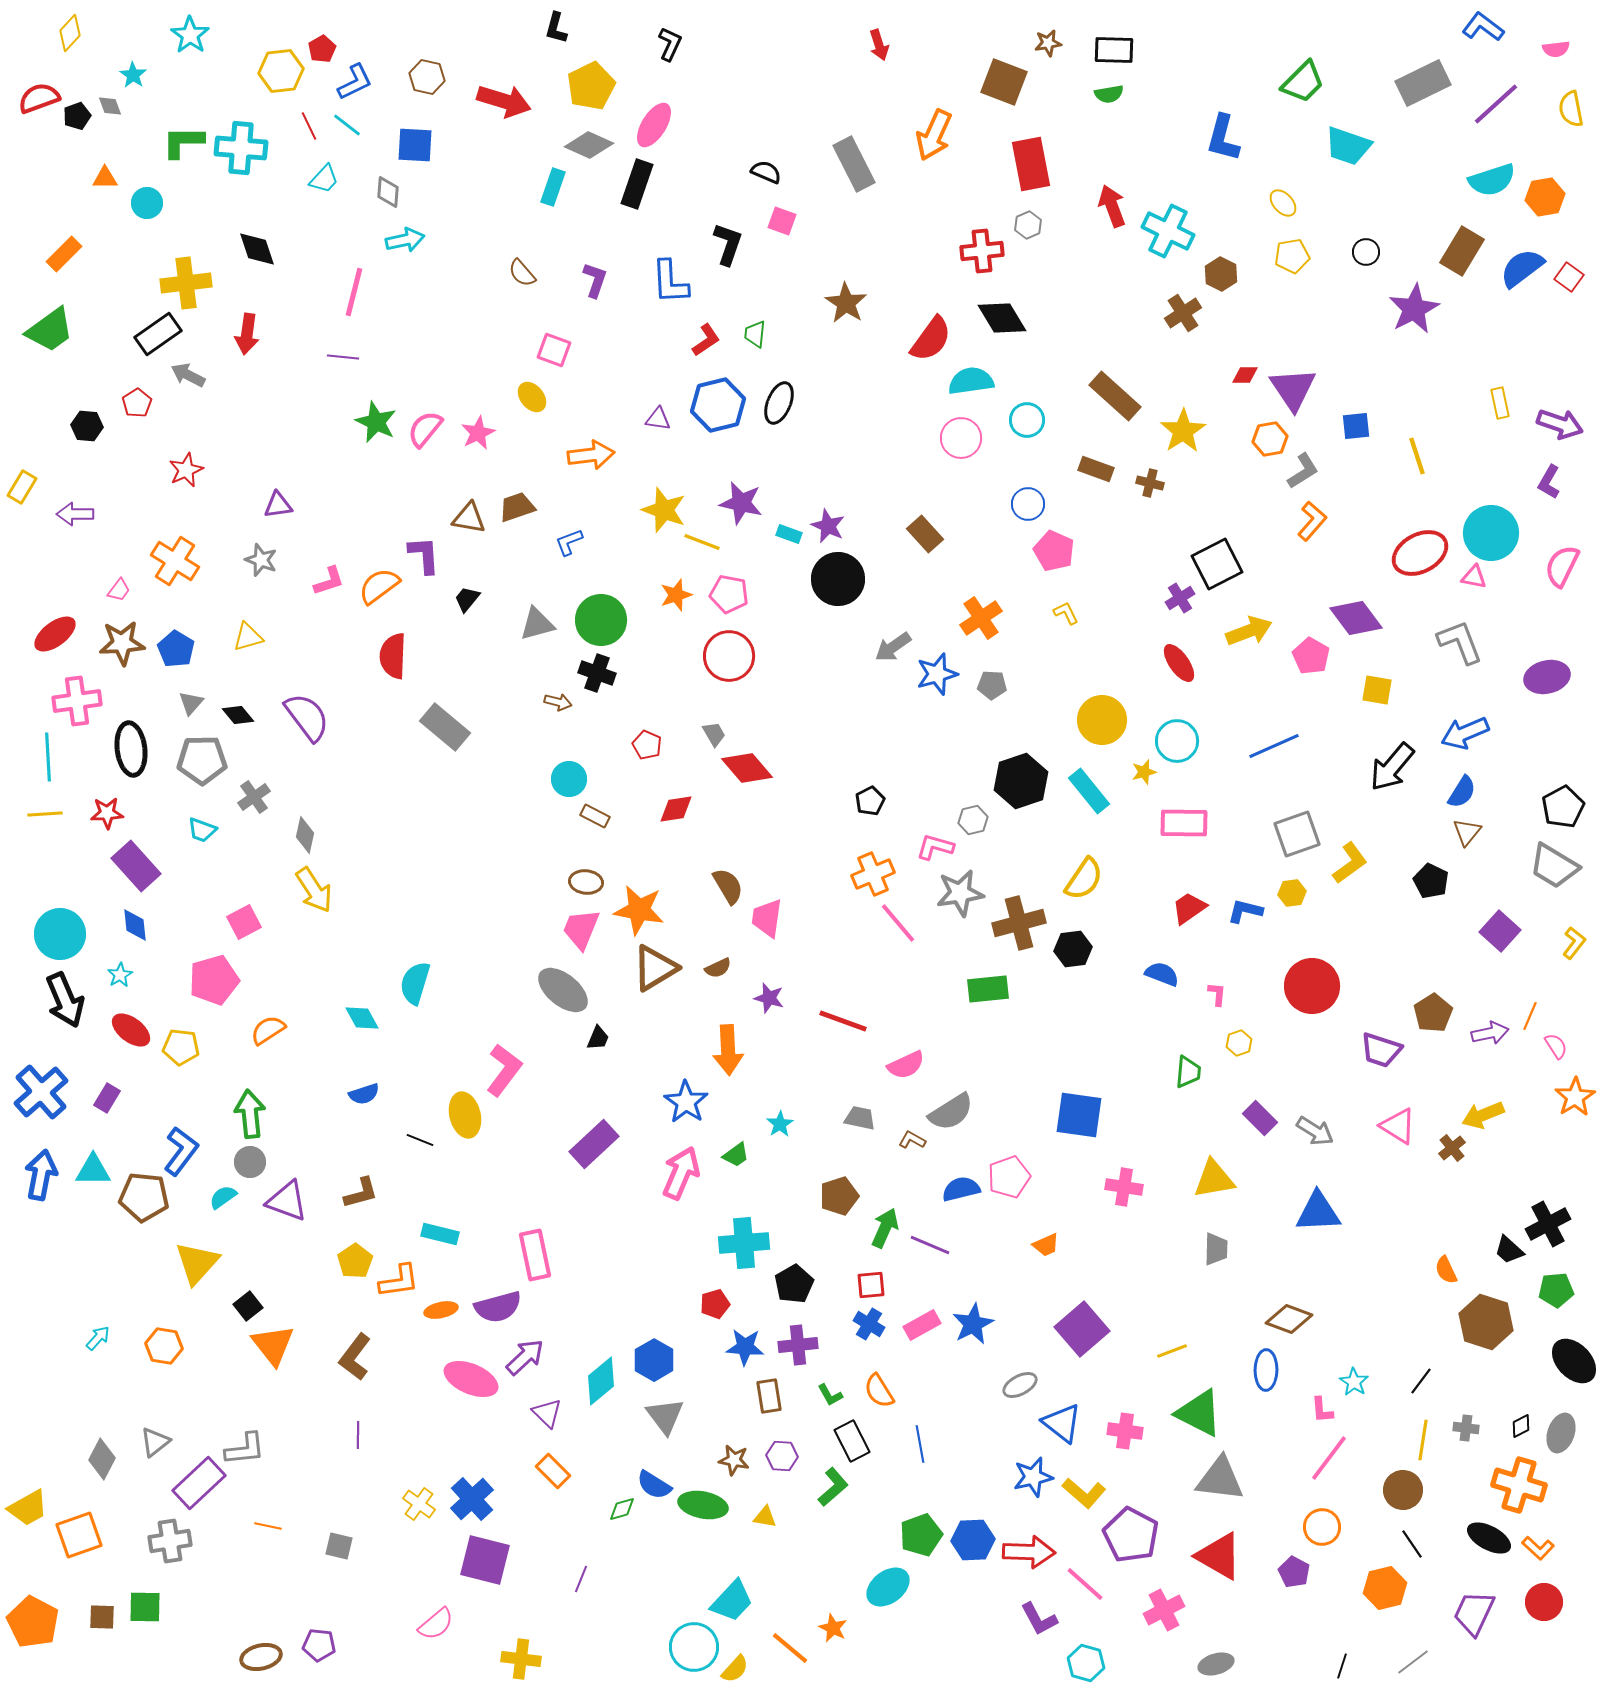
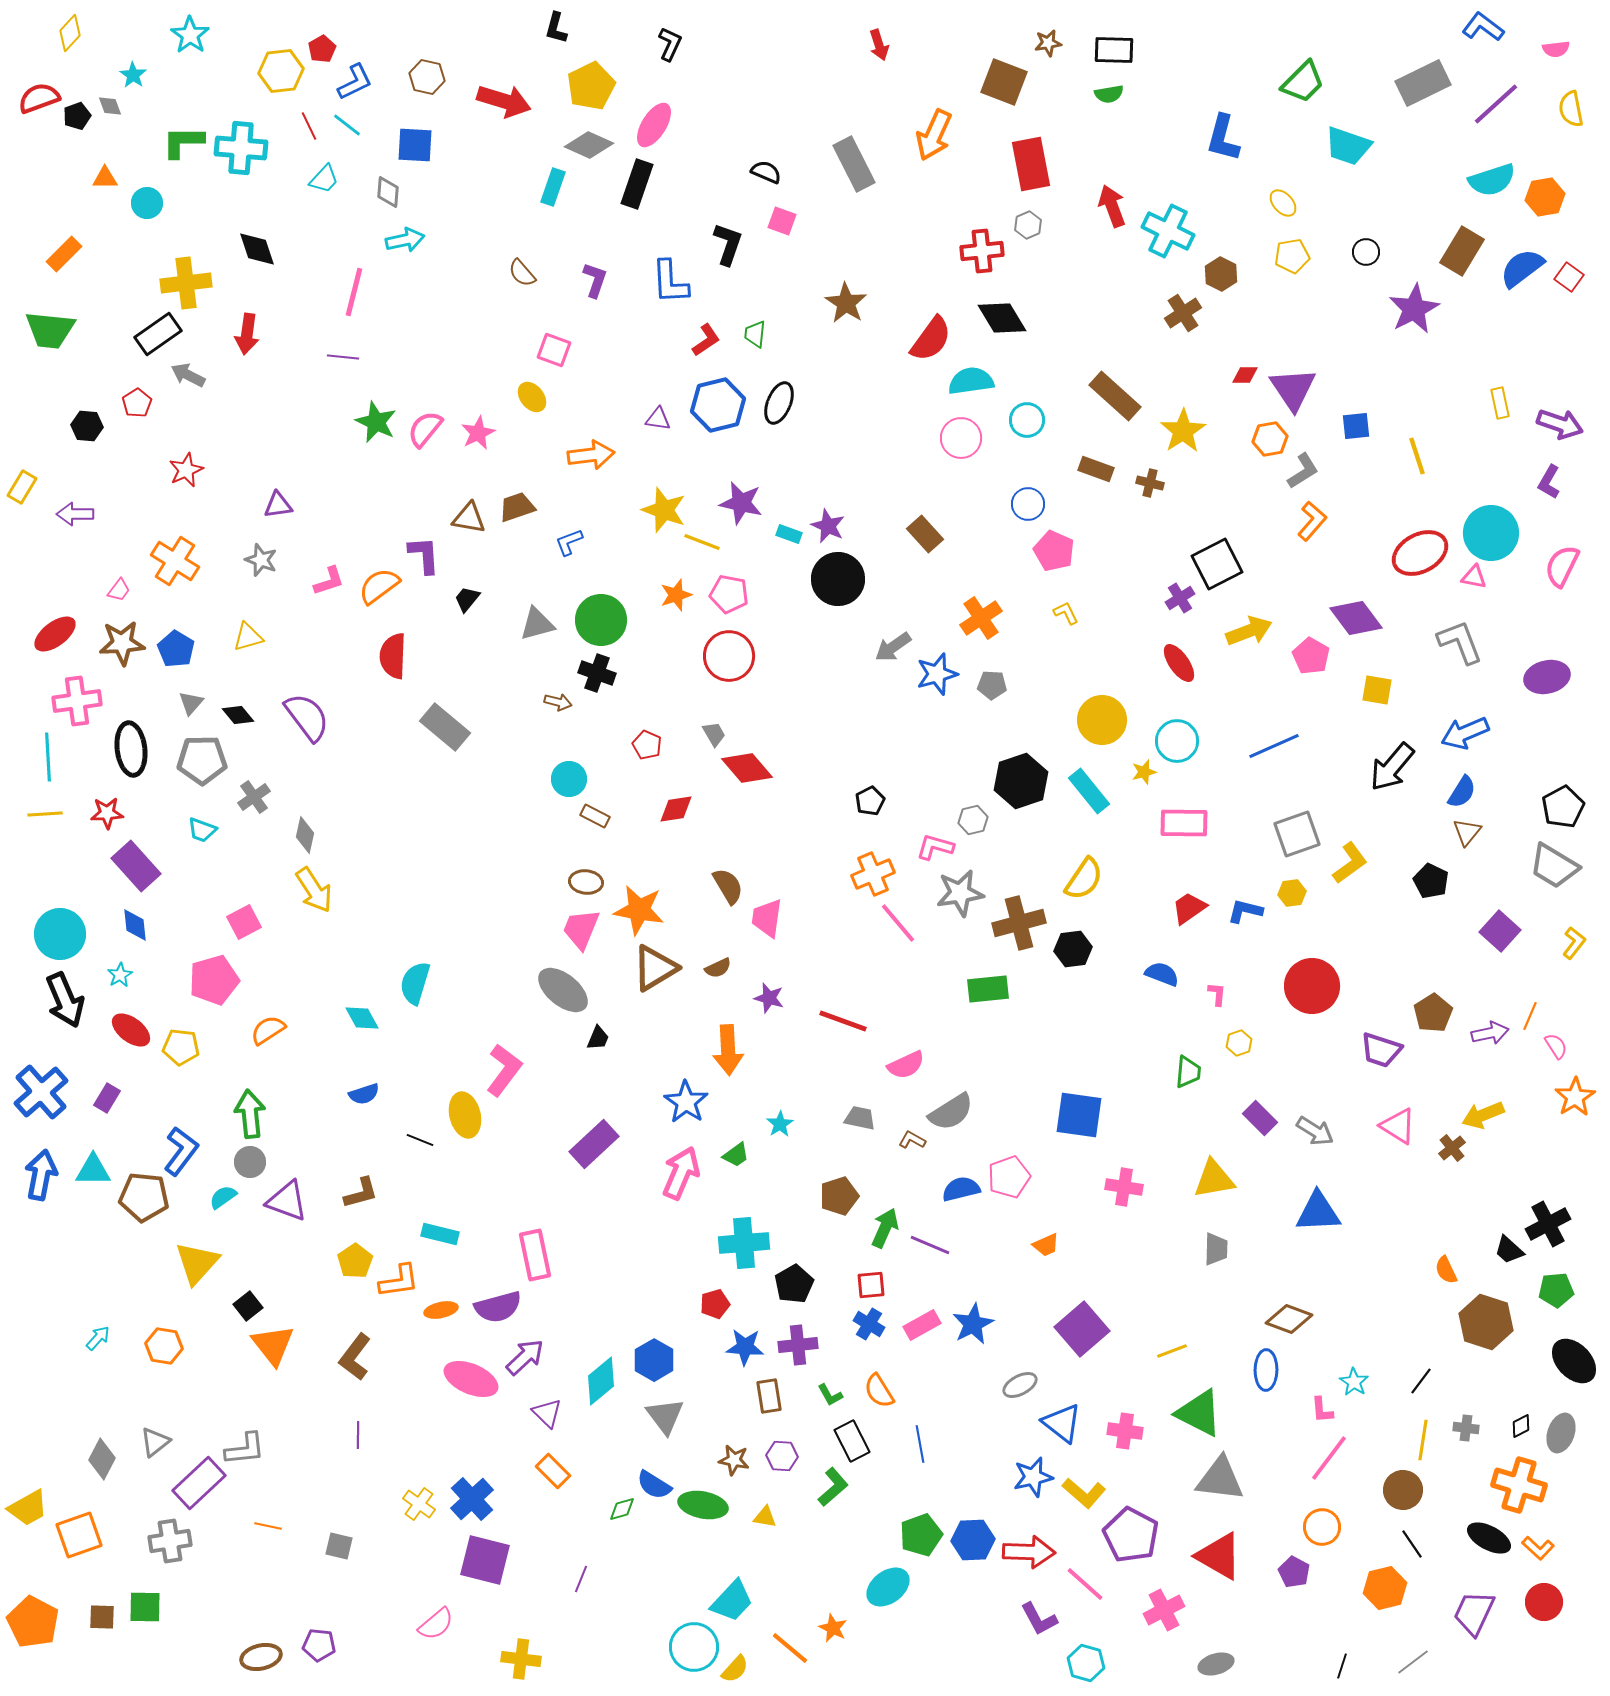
green trapezoid at (50, 330): rotated 42 degrees clockwise
